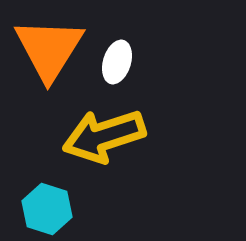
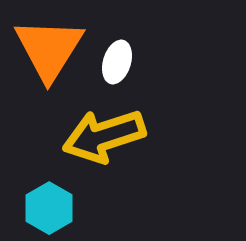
cyan hexagon: moved 2 px right, 1 px up; rotated 12 degrees clockwise
